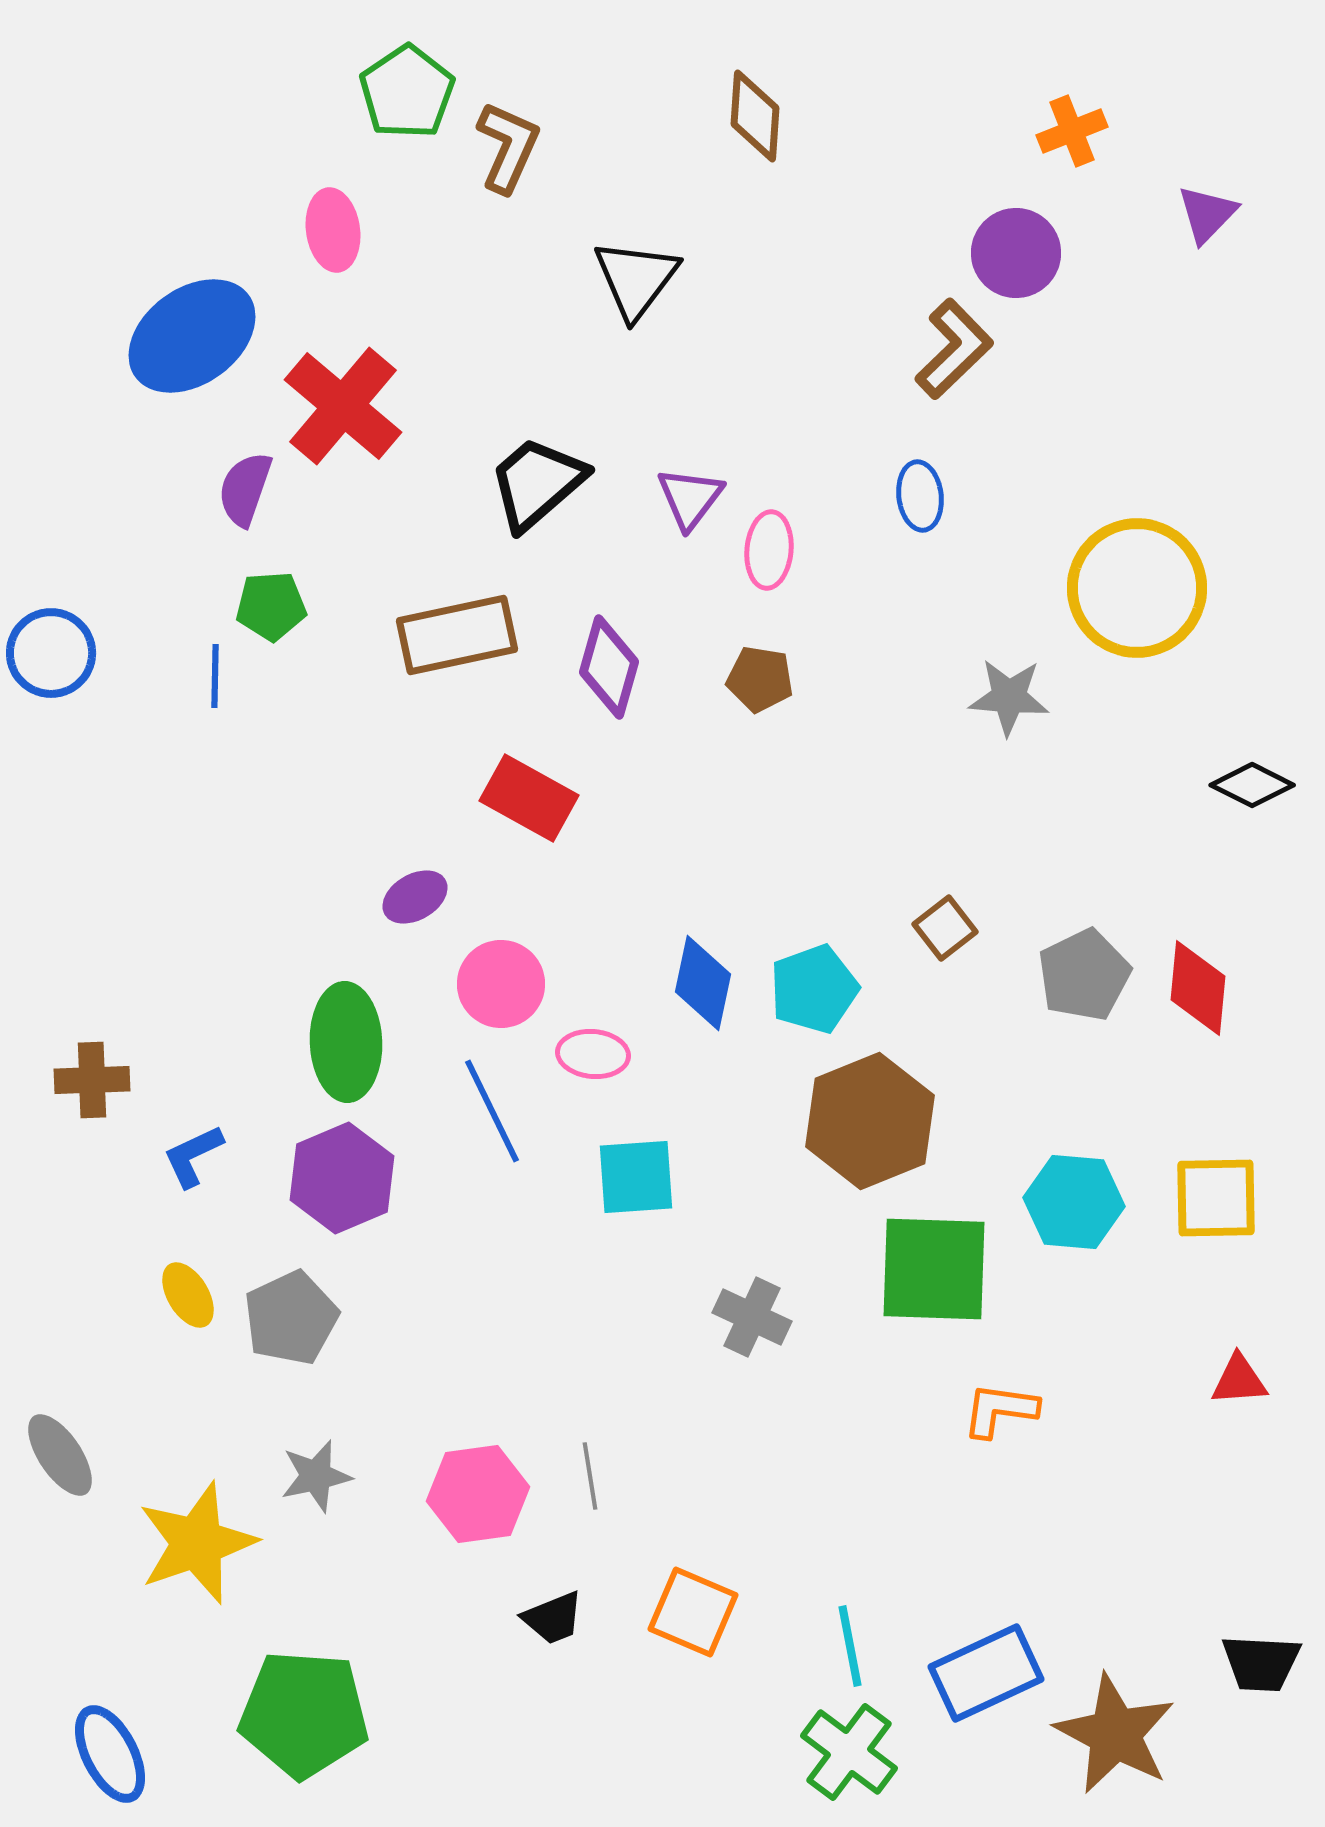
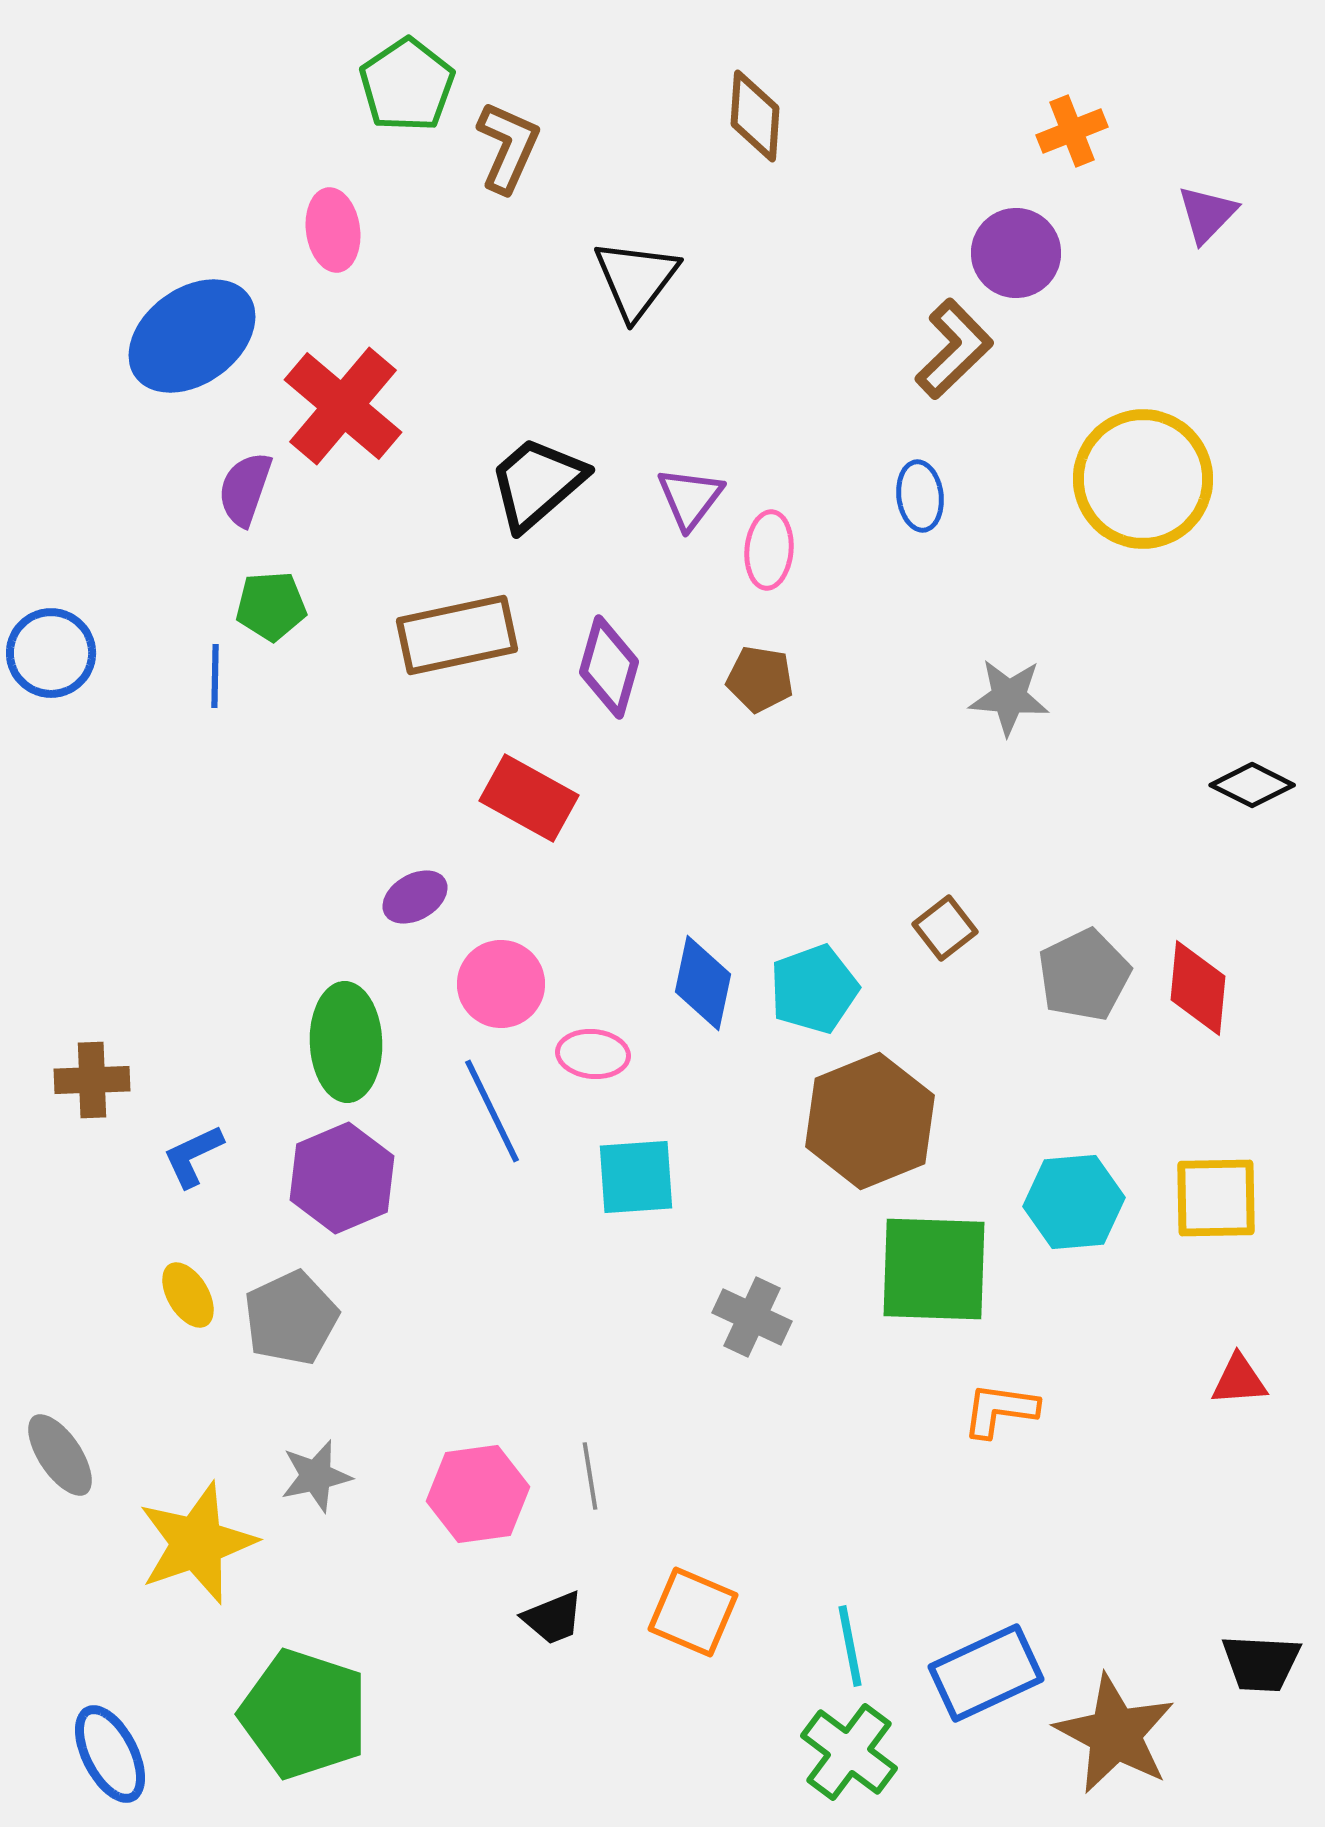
green pentagon at (407, 92): moved 7 px up
yellow circle at (1137, 588): moved 6 px right, 109 px up
cyan hexagon at (1074, 1202): rotated 10 degrees counterclockwise
green pentagon at (304, 1714): rotated 14 degrees clockwise
